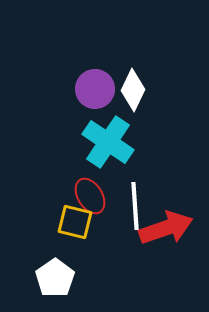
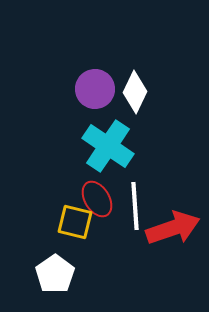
white diamond: moved 2 px right, 2 px down
cyan cross: moved 4 px down
red ellipse: moved 7 px right, 3 px down
red arrow: moved 7 px right
white pentagon: moved 4 px up
